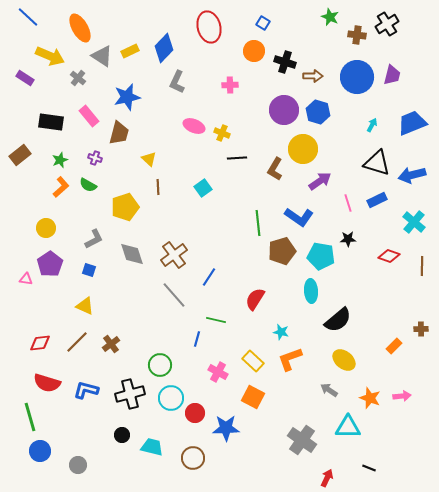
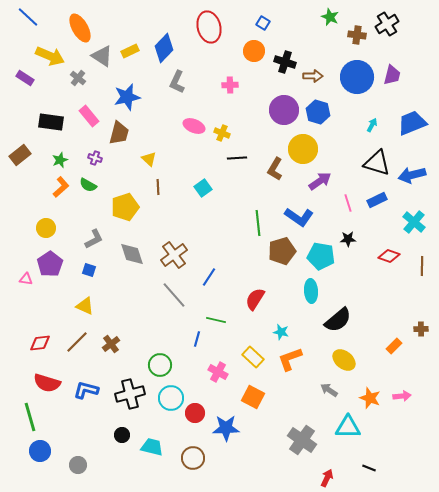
yellow rectangle at (253, 361): moved 4 px up
